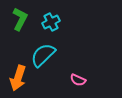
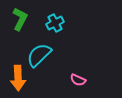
cyan cross: moved 4 px right, 1 px down
cyan semicircle: moved 4 px left
orange arrow: rotated 20 degrees counterclockwise
